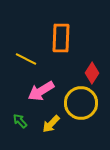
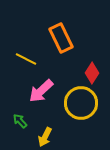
orange rectangle: rotated 28 degrees counterclockwise
pink arrow: rotated 12 degrees counterclockwise
yellow arrow: moved 6 px left, 13 px down; rotated 18 degrees counterclockwise
